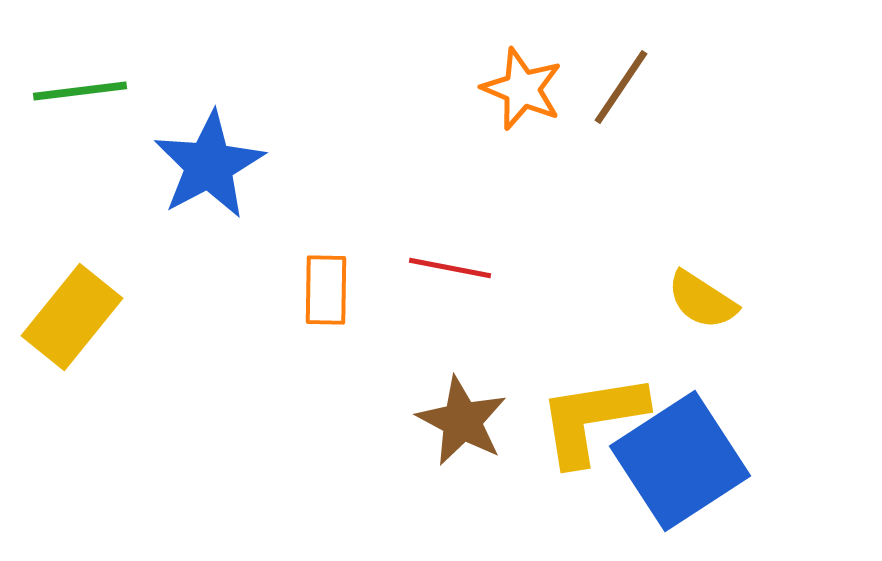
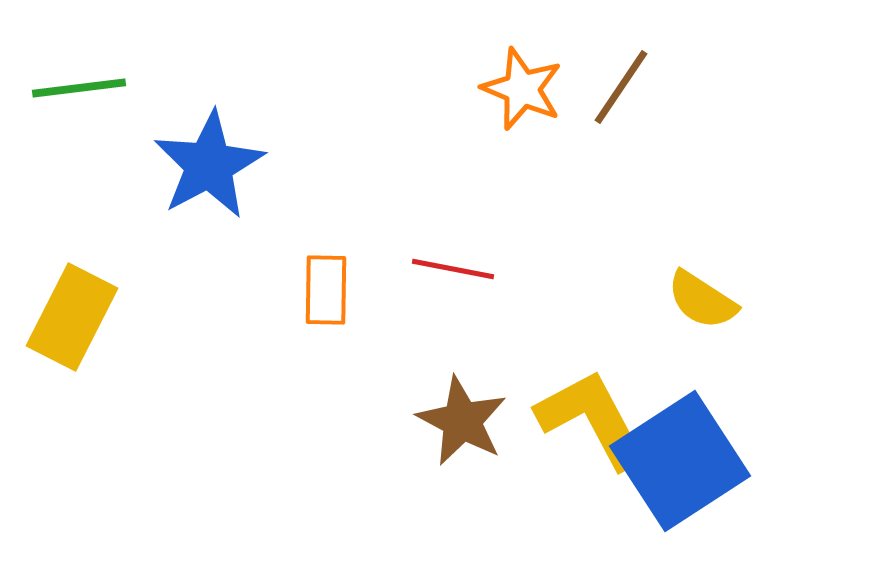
green line: moved 1 px left, 3 px up
red line: moved 3 px right, 1 px down
yellow rectangle: rotated 12 degrees counterclockwise
yellow L-shape: rotated 71 degrees clockwise
